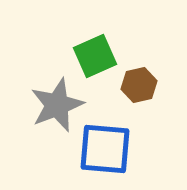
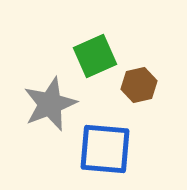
gray star: moved 7 px left, 1 px up
